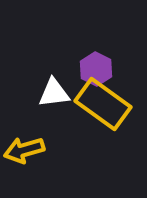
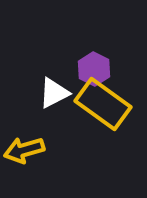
purple hexagon: moved 2 px left
white triangle: rotated 20 degrees counterclockwise
